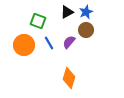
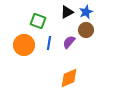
blue line: rotated 40 degrees clockwise
orange diamond: rotated 50 degrees clockwise
